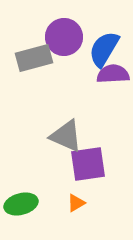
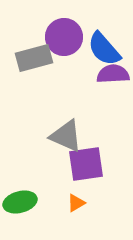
blue semicircle: rotated 72 degrees counterclockwise
purple square: moved 2 px left
green ellipse: moved 1 px left, 2 px up
